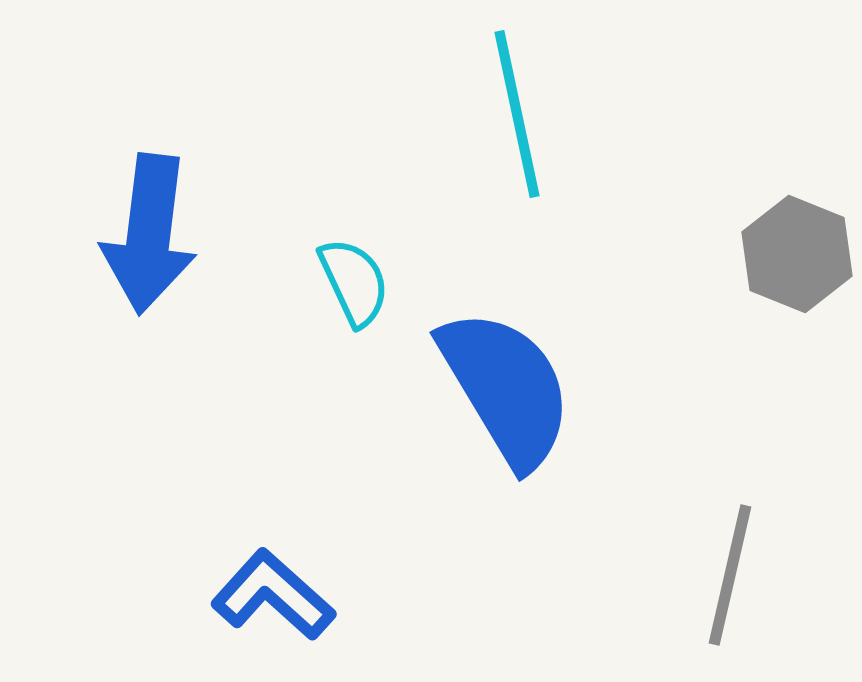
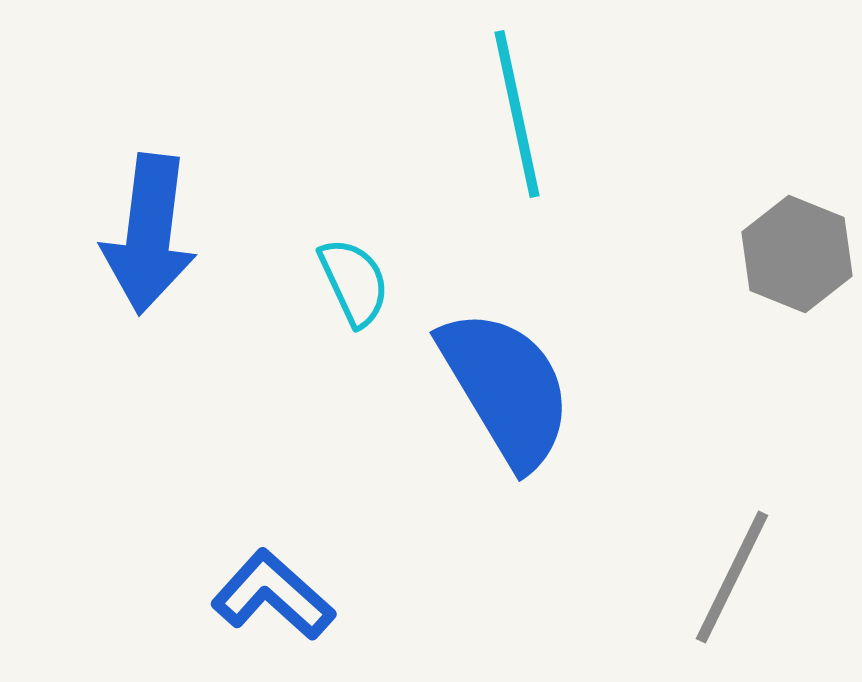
gray line: moved 2 px right, 2 px down; rotated 13 degrees clockwise
